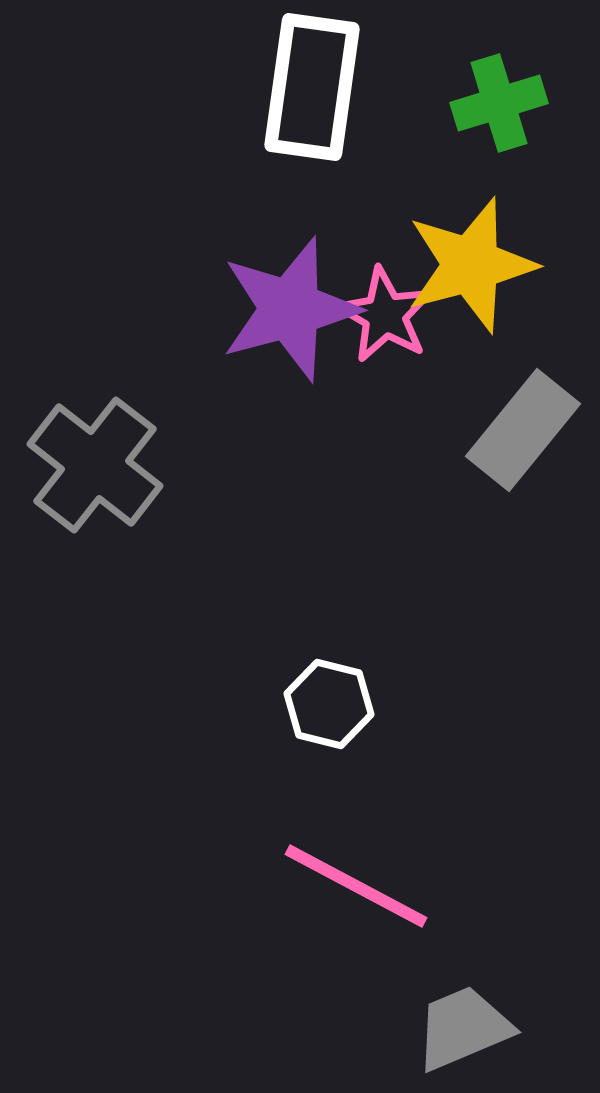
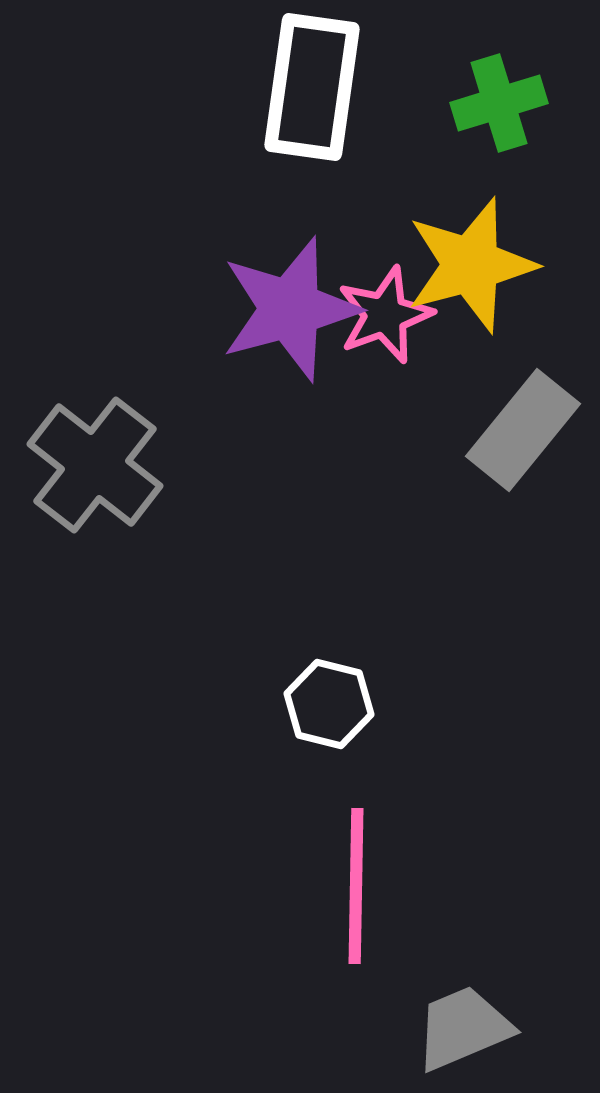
pink star: rotated 22 degrees clockwise
pink line: rotated 63 degrees clockwise
